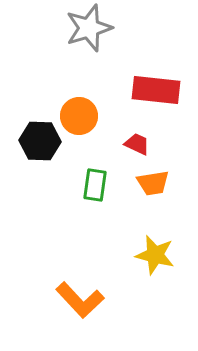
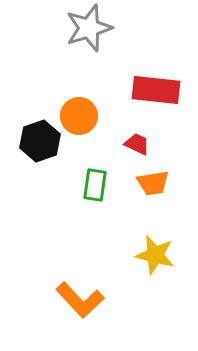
black hexagon: rotated 21 degrees counterclockwise
